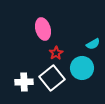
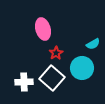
white square: rotated 10 degrees counterclockwise
